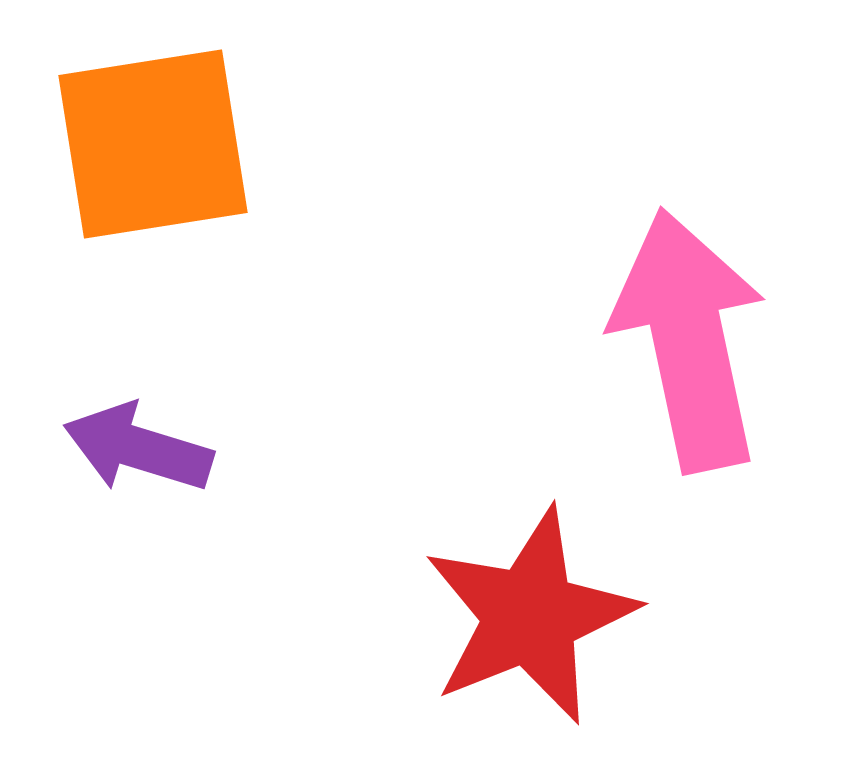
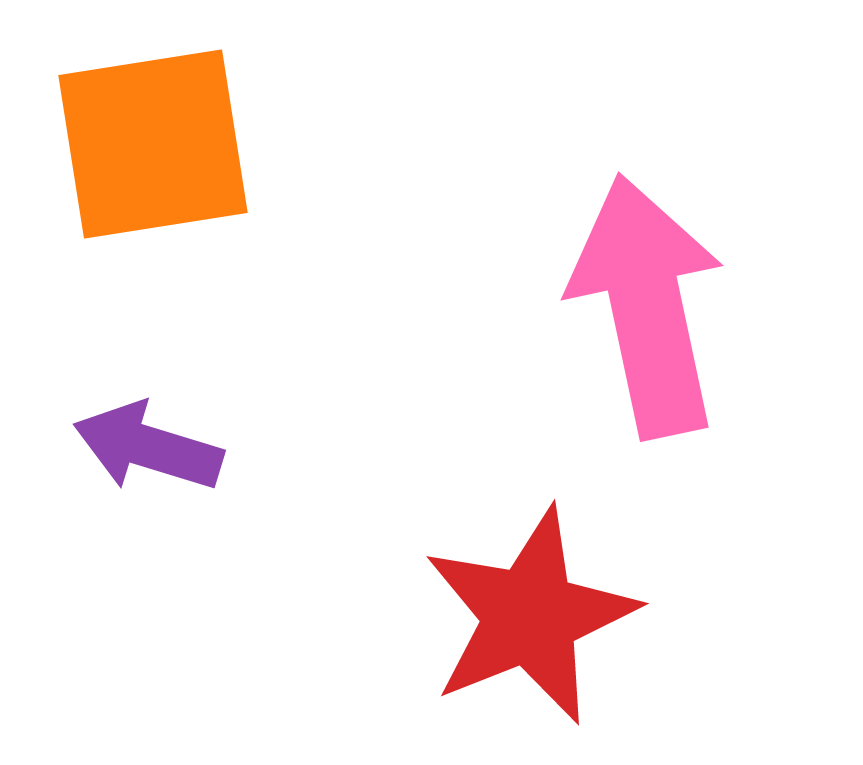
pink arrow: moved 42 px left, 34 px up
purple arrow: moved 10 px right, 1 px up
